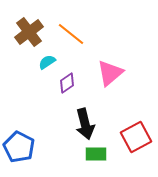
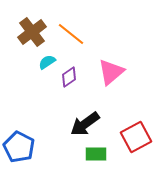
brown cross: moved 3 px right
pink triangle: moved 1 px right, 1 px up
purple diamond: moved 2 px right, 6 px up
black arrow: rotated 68 degrees clockwise
